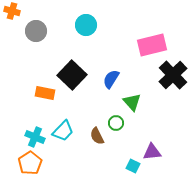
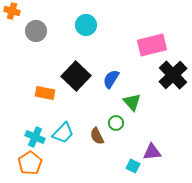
black square: moved 4 px right, 1 px down
cyan trapezoid: moved 2 px down
